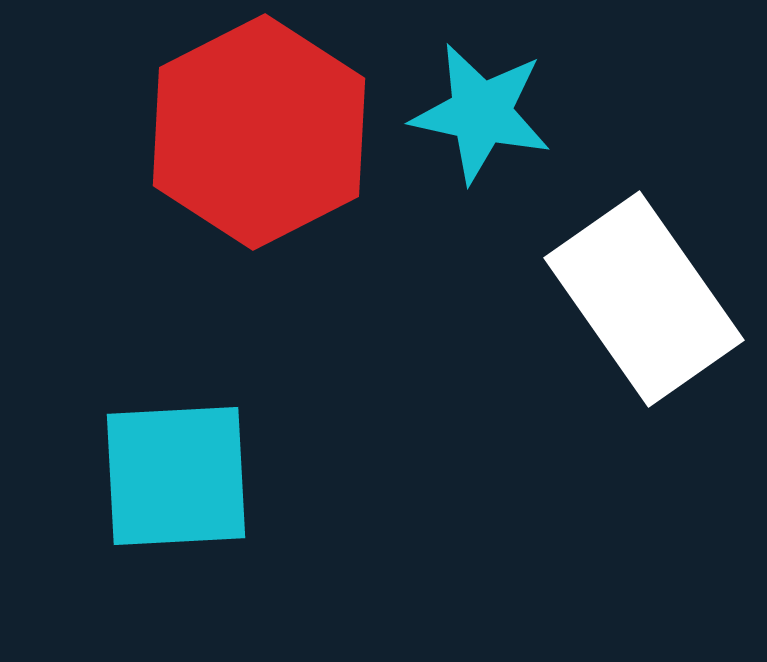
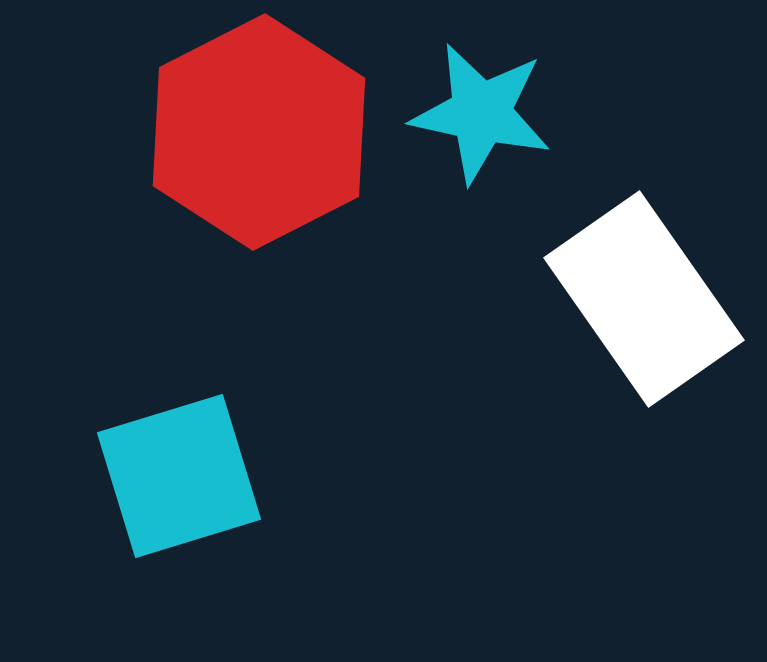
cyan square: moved 3 px right; rotated 14 degrees counterclockwise
